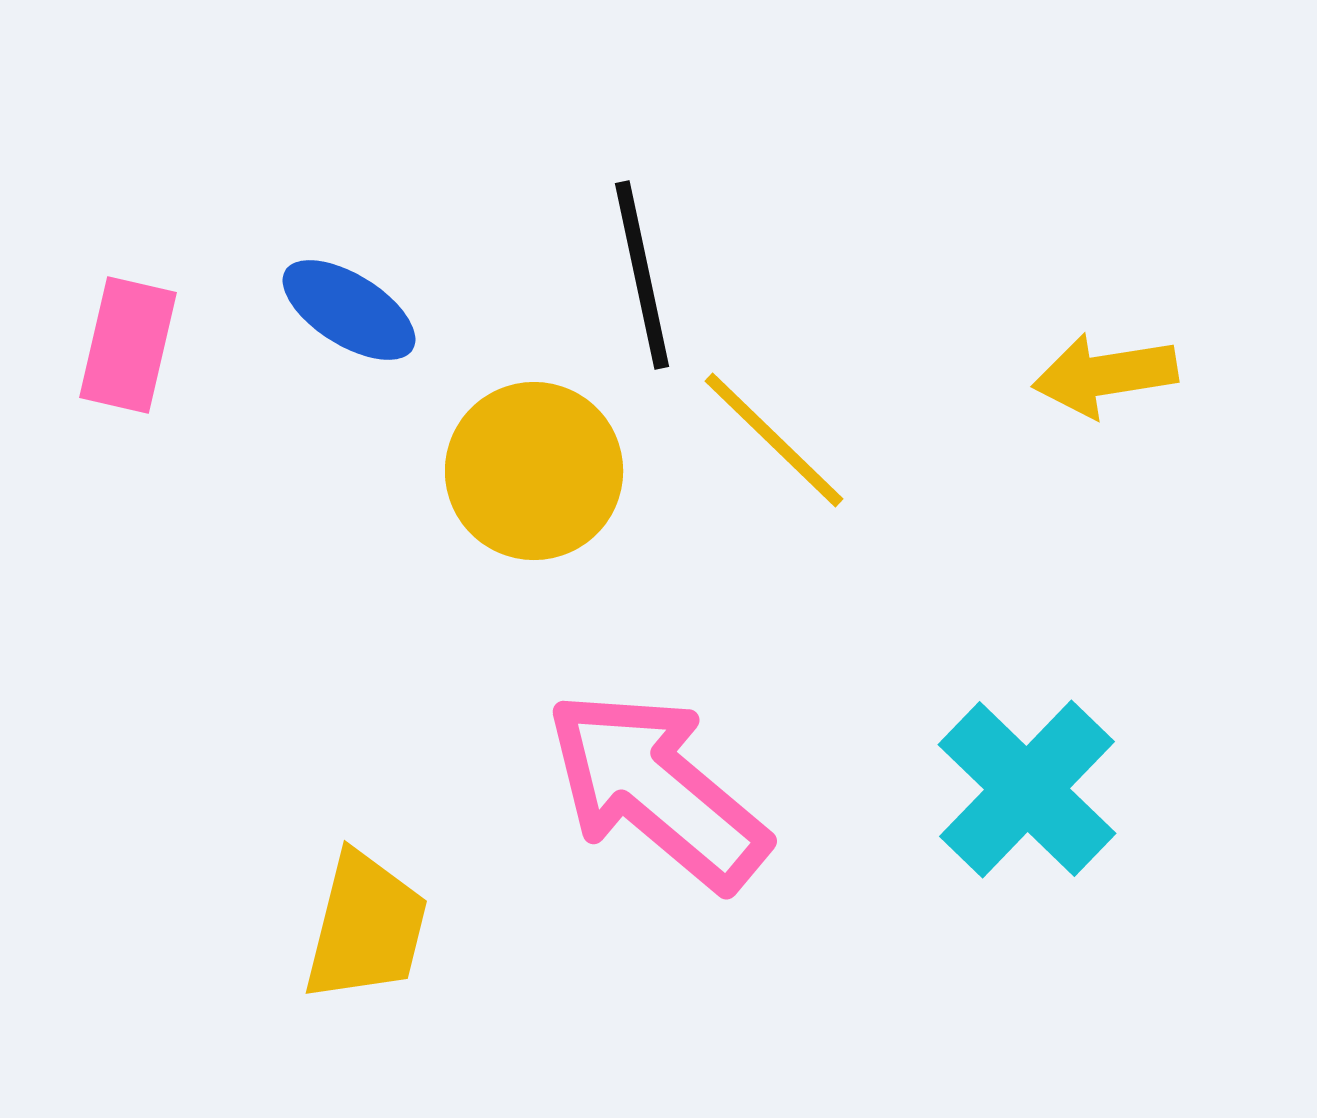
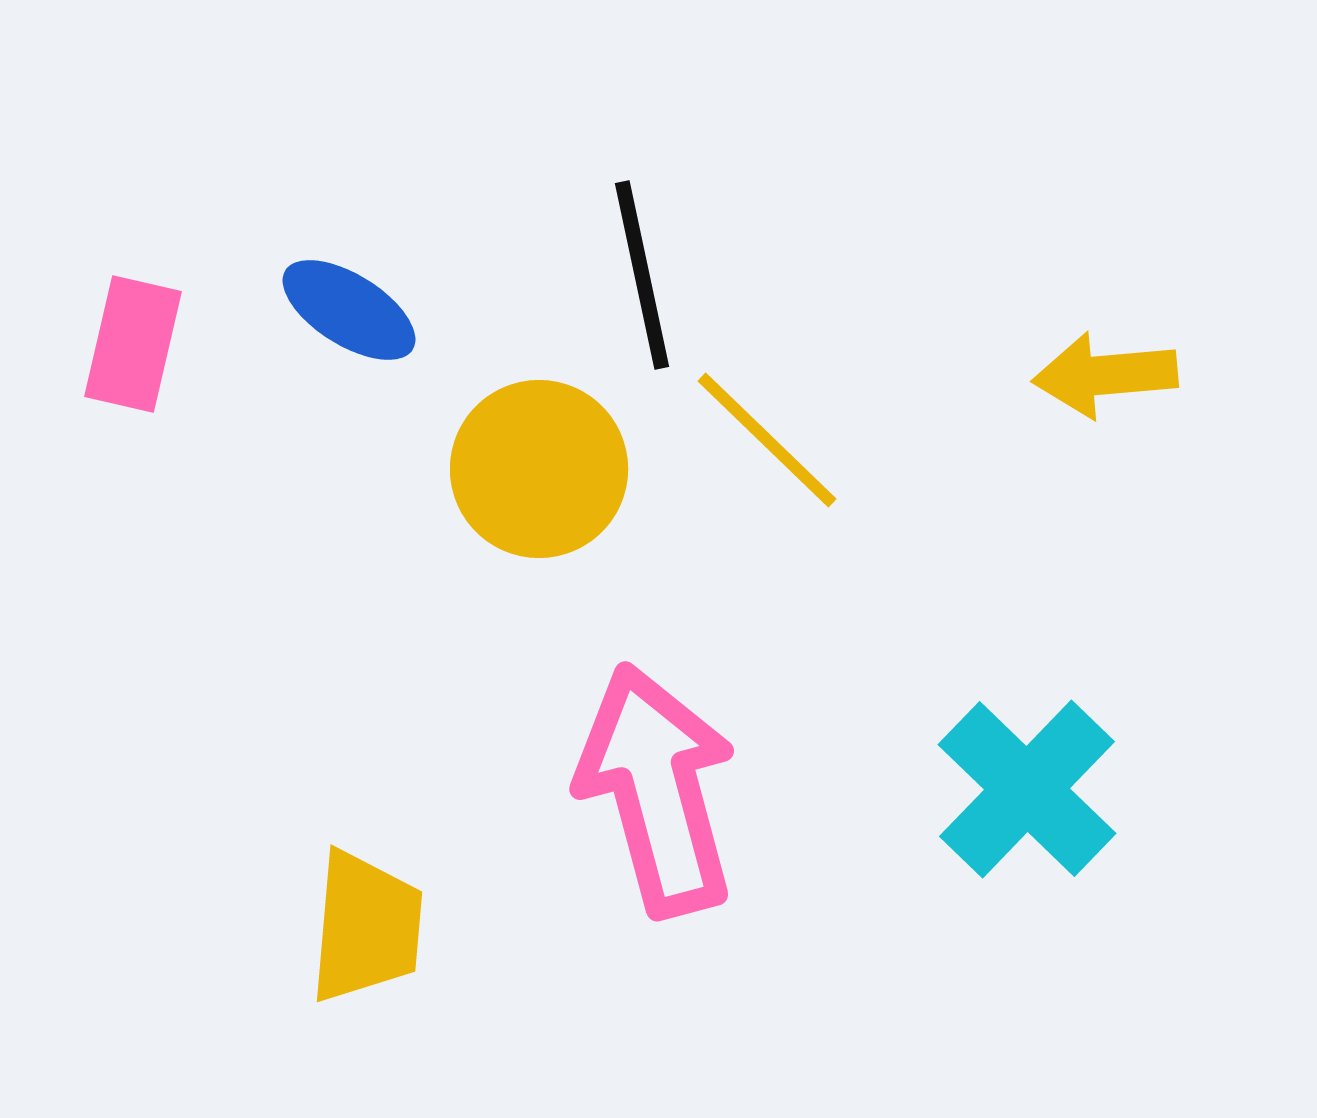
pink rectangle: moved 5 px right, 1 px up
yellow arrow: rotated 4 degrees clockwise
yellow line: moved 7 px left
yellow circle: moved 5 px right, 2 px up
pink arrow: rotated 35 degrees clockwise
yellow trapezoid: rotated 9 degrees counterclockwise
